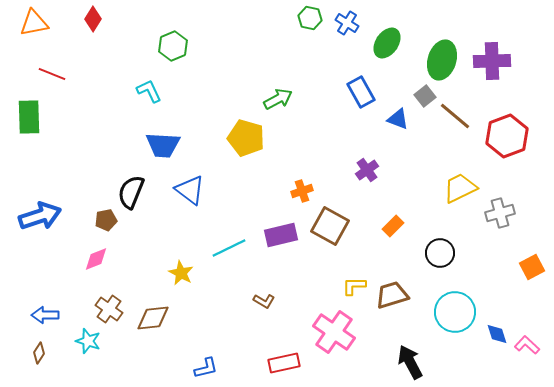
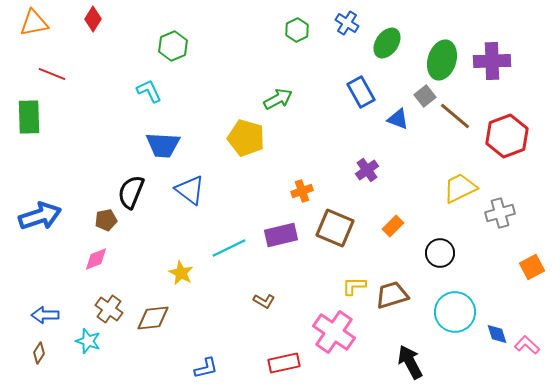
green hexagon at (310, 18): moved 13 px left, 12 px down; rotated 20 degrees clockwise
brown square at (330, 226): moved 5 px right, 2 px down; rotated 6 degrees counterclockwise
